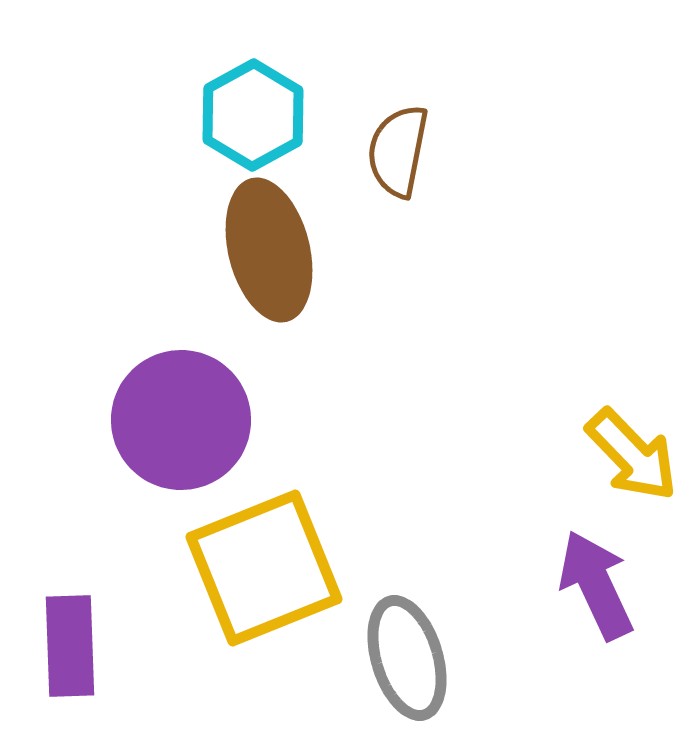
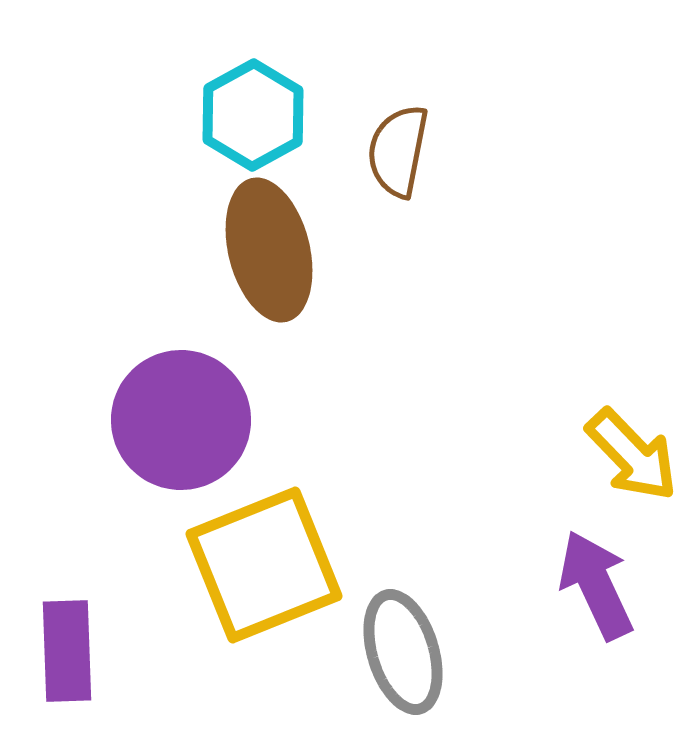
yellow square: moved 3 px up
purple rectangle: moved 3 px left, 5 px down
gray ellipse: moved 4 px left, 6 px up
